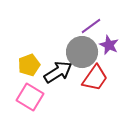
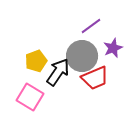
purple star: moved 4 px right, 3 px down; rotated 24 degrees clockwise
gray circle: moved 4 px down
yellow pentagon: moved 7 px right, 4 px up
black arrow: rotated 24 degrees counterclockwise
red trapezoid: rotated 32 degrees clockwise
